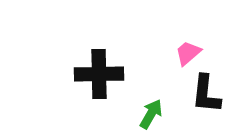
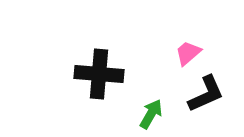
black cross: rotated 6 degrees clockwise
black L-shape: rotated 120 degrees counterclockwise
